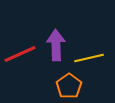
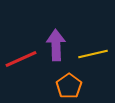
red line: moved 1 px right, 5 px down
yellow line: moved 4 px right, 4 px up
